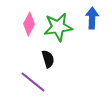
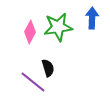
pink diamond: moved 1 px right, 8 px down
black semicircle: moved 9 px down
